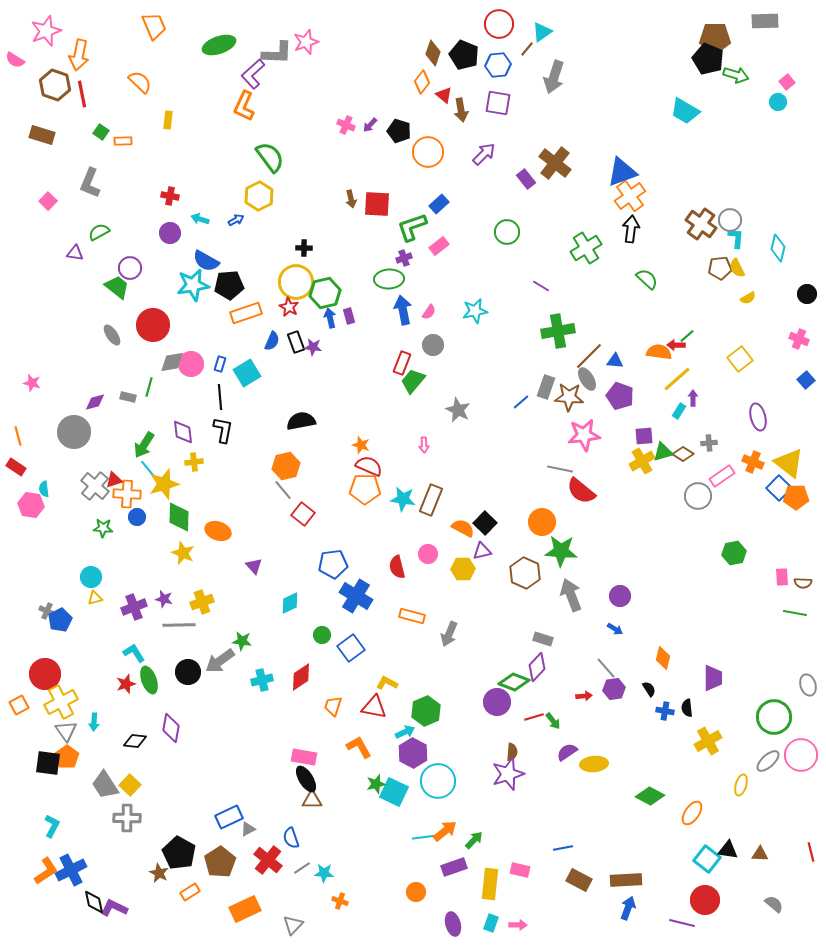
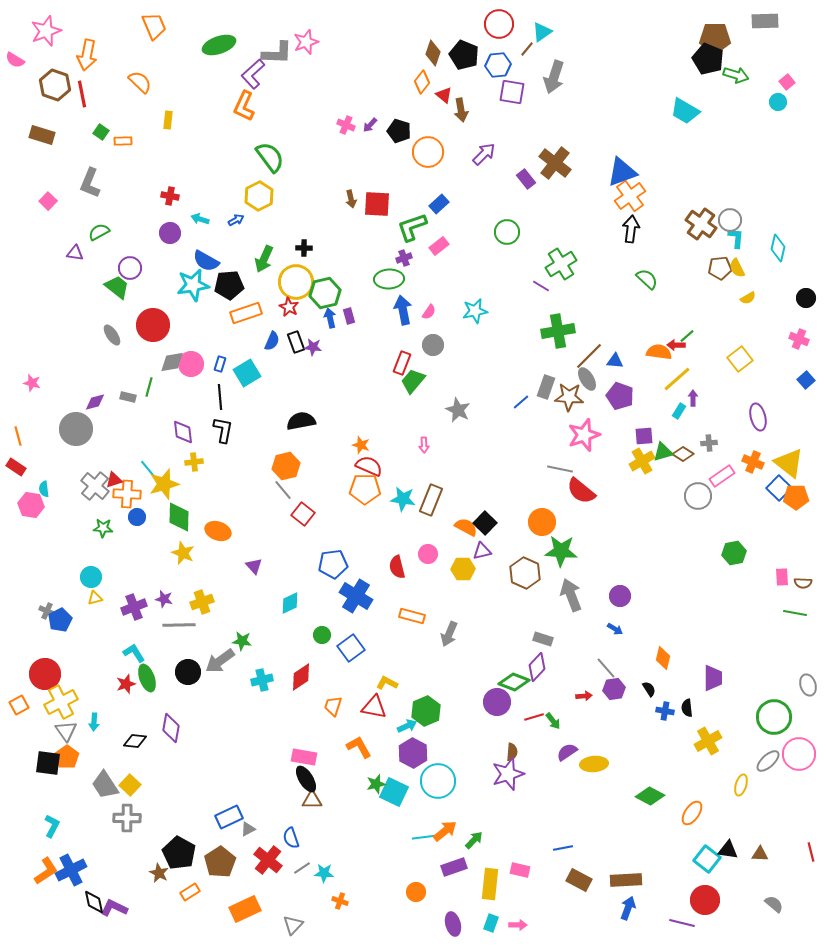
orange arrow at (79, 55): moved 8 px right
purple square at (498, 103): moved 14 px right, 11 px up
green cross at (586, 248): moved 25 px left, 16 px down
black circle at (807, 294): moved 1 px left, 4 px down
gray circle at (74, 432): moved 2 px right, 3 px up
pink star at (584, 435): rotated 12 degrees counterclockwise
green arrow at (144, 445): moved 120 px right, 186 px up; rotated 8 degrees counterclockwise
orange semicircle at (463, 528): moved 3 px right, 1 px up
green ellipse at (149, 680): moved 2 px left, 2 px up
cyan arrow at (405, 732): moved 2 px right, 6 px up
pink circle at (801, 755): moved 2 px left, 1 px up
